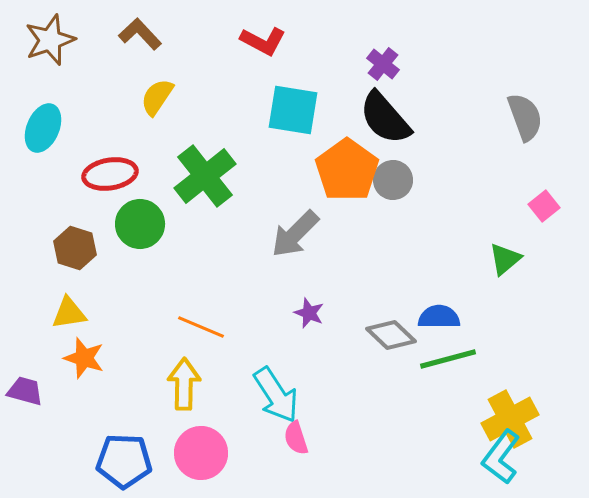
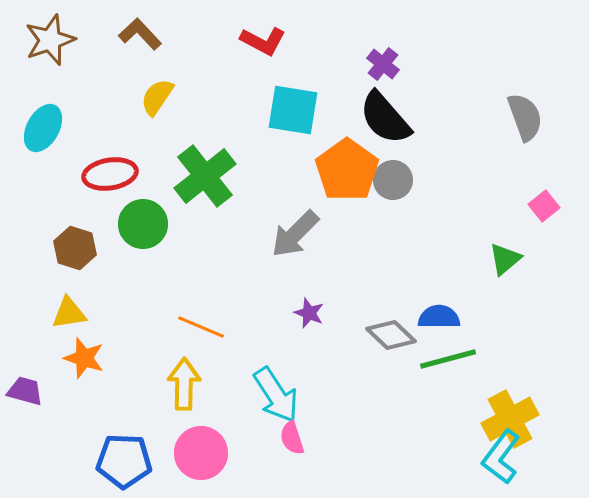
cyan ellipse: rotated 6 degrees clockwise
green circle: moved 3 px right
pink semicircle: moved 4 px left
